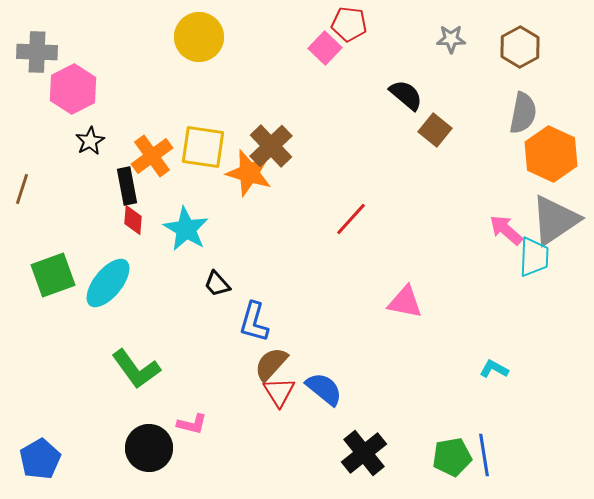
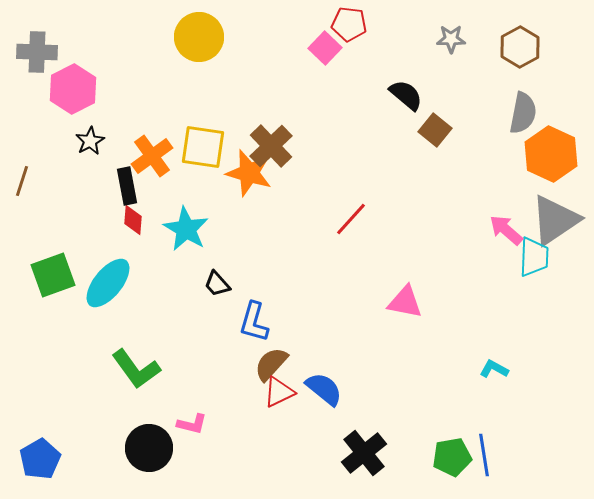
brown line: moved 8 px up
red triangle: rotated 36 degrees clockwise
